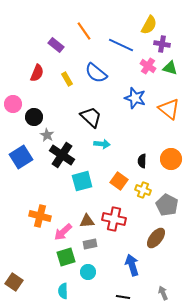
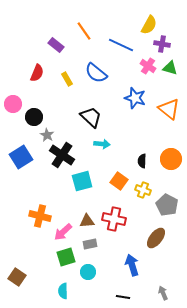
brown square: moved 3 px right, 5 px up
